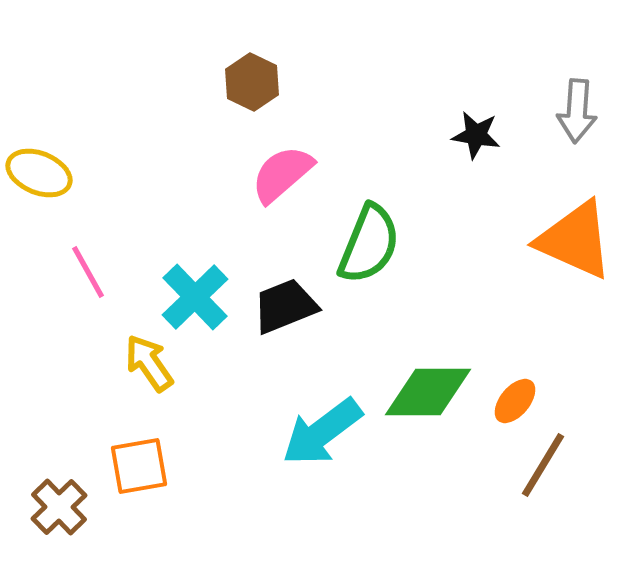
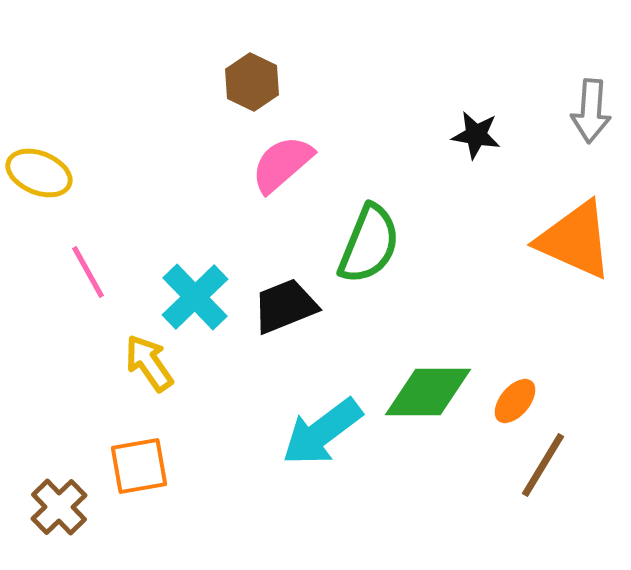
gray arrow: moved 14 px right
pink semicircle: moved 10 px up
